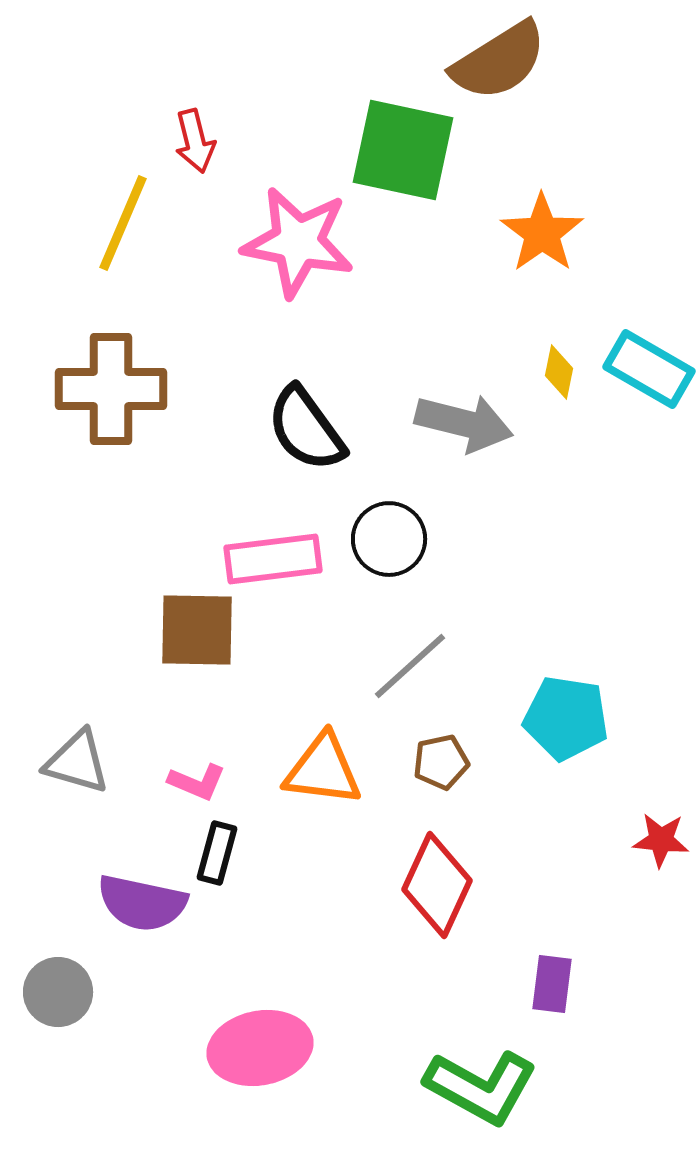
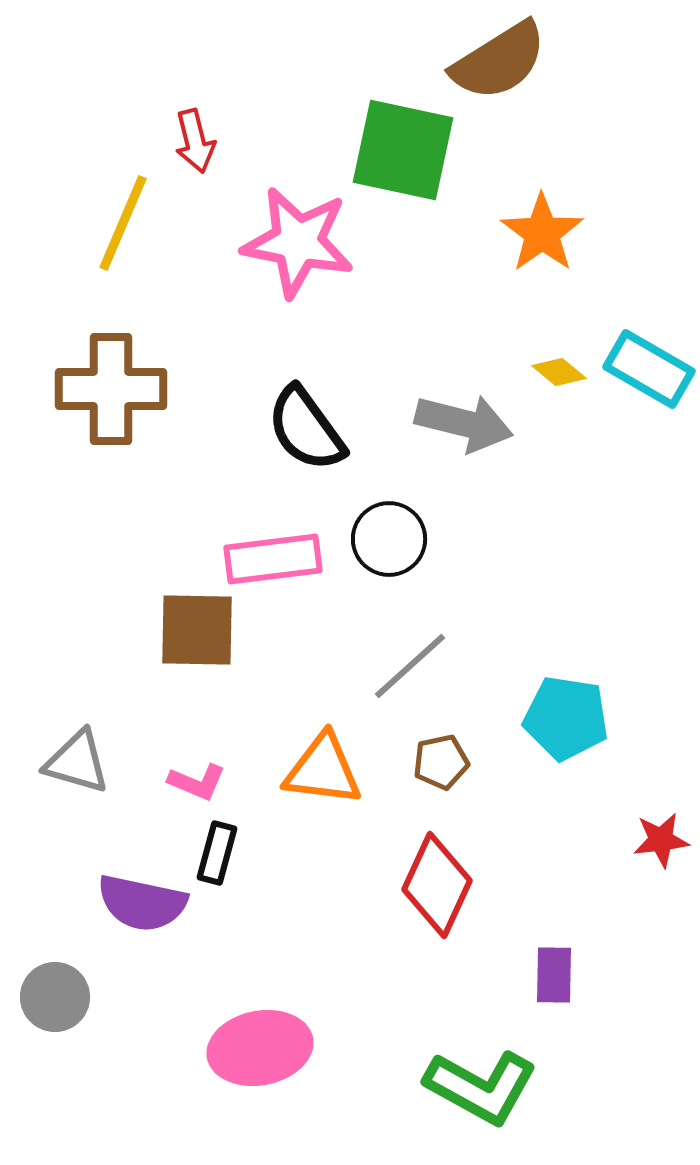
yellow diamond: rotated 62 degrees counterclockwise
red star: rotated 12 degrees counterclockwise
purple rectangle: moved 2 px right, 9 px up; rotated 6 degrees counterclockwise
gray circle: moved 3 px left, 5 px down
